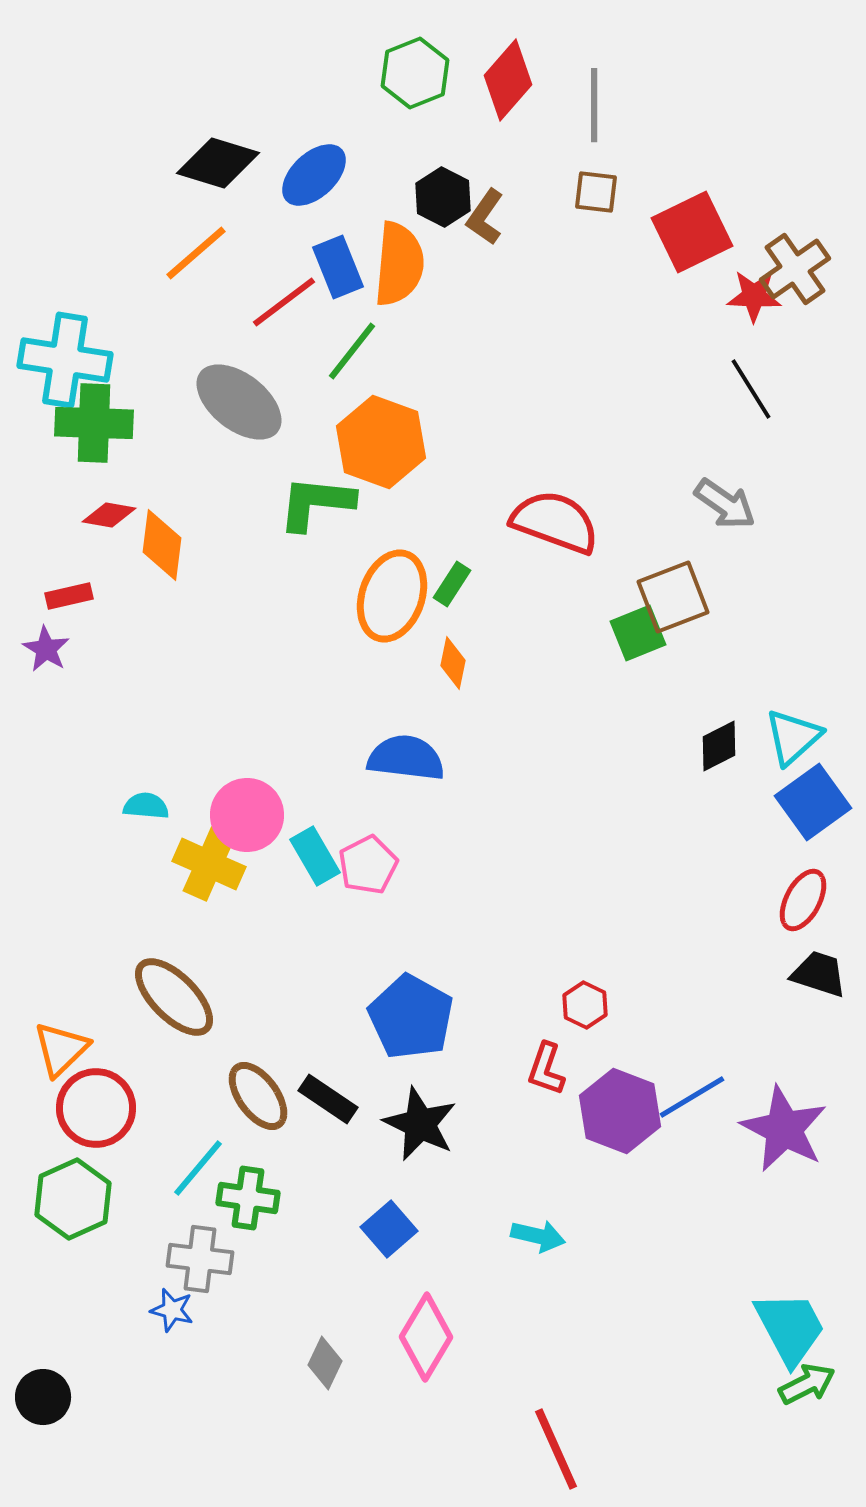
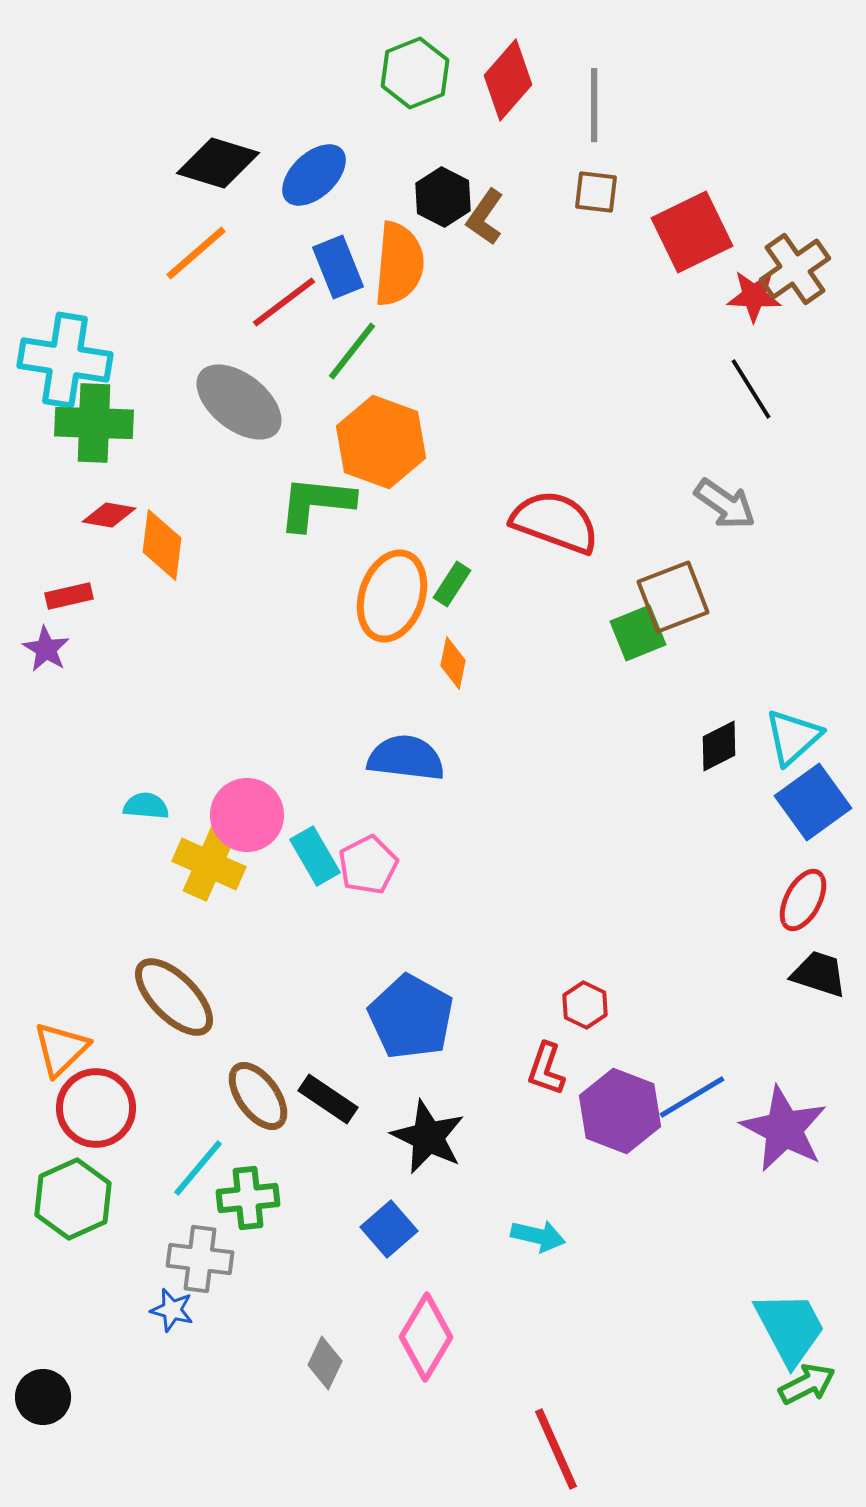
black star at (420, 1124): moved 8 px right, 13 px down
green cross at (248, 1198): rotated 14 degrees counterclockwise
